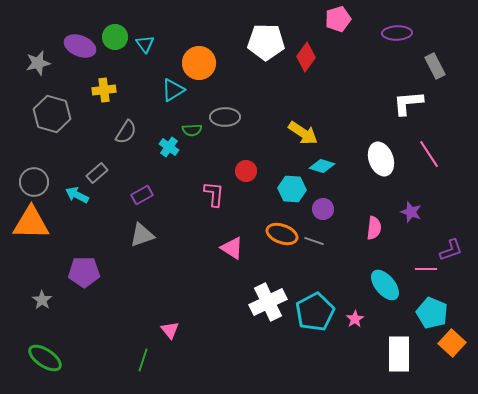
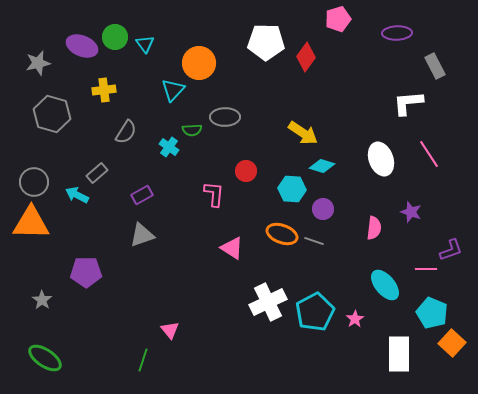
purple ellipse at (80, 46): moved 2 px right
cyan triangle at (173, 90): rotated 15 degrees counterclockwise
purple pentagon at (84, 272): moved 2 px right
